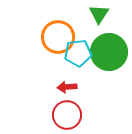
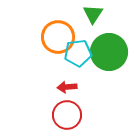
green triangle: moved 6 px left
